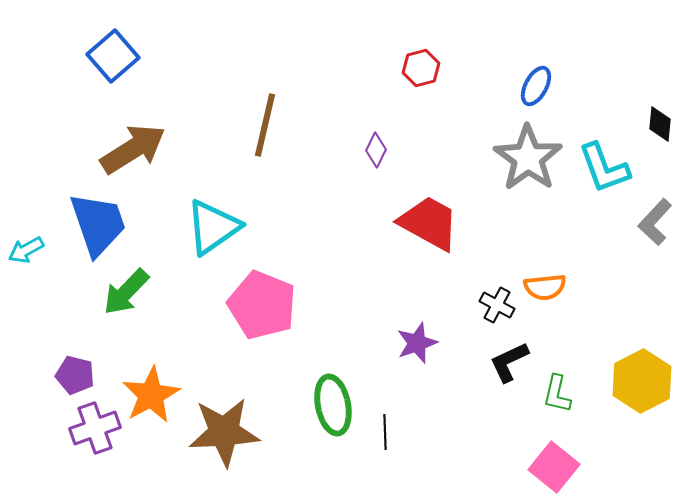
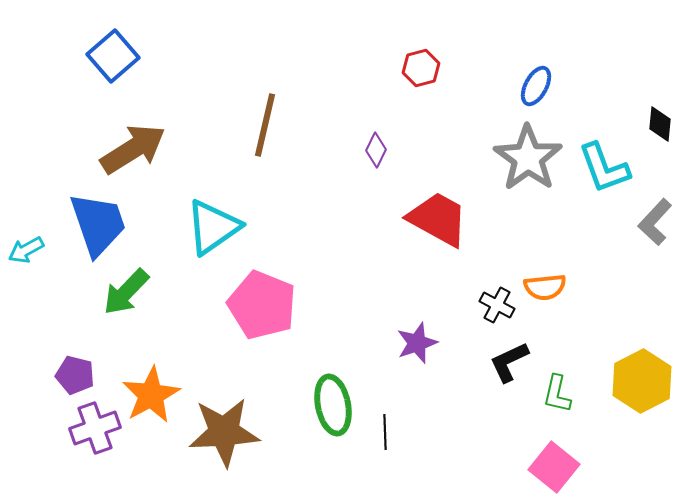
red trapezoid: moved 9 px right, 4 px up
